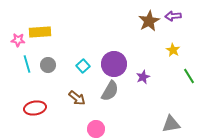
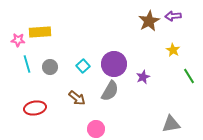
gray circle: moved 2 px right, 2 px down
